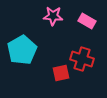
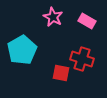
pink star: moved 1 px down; rotated 24 degrees clockwise
red square: rotated 24 degrees clockwise
